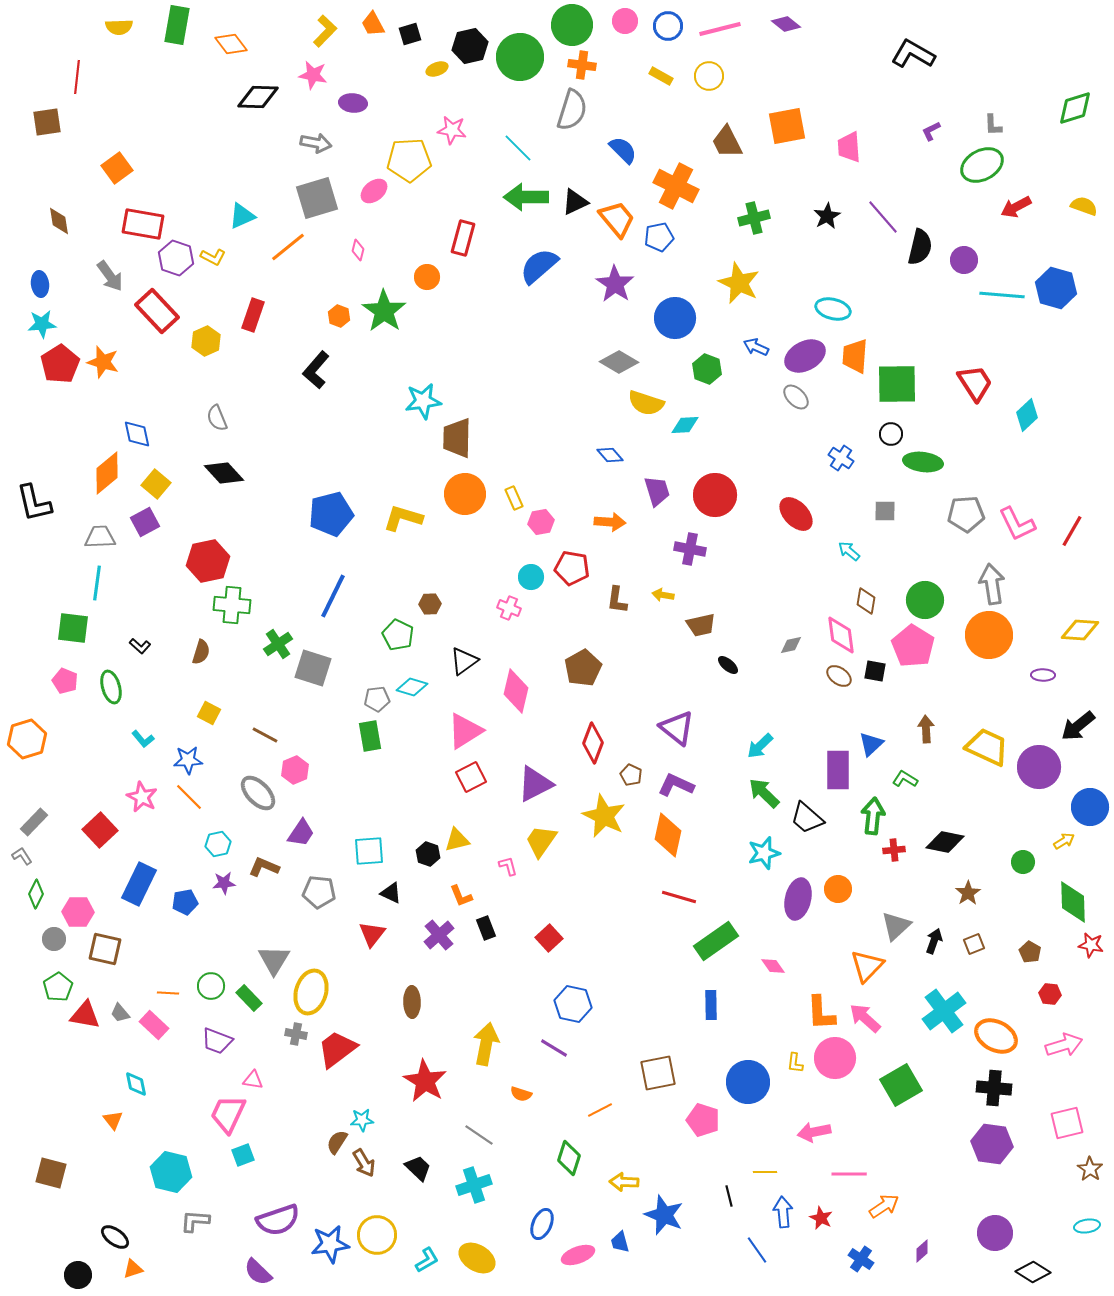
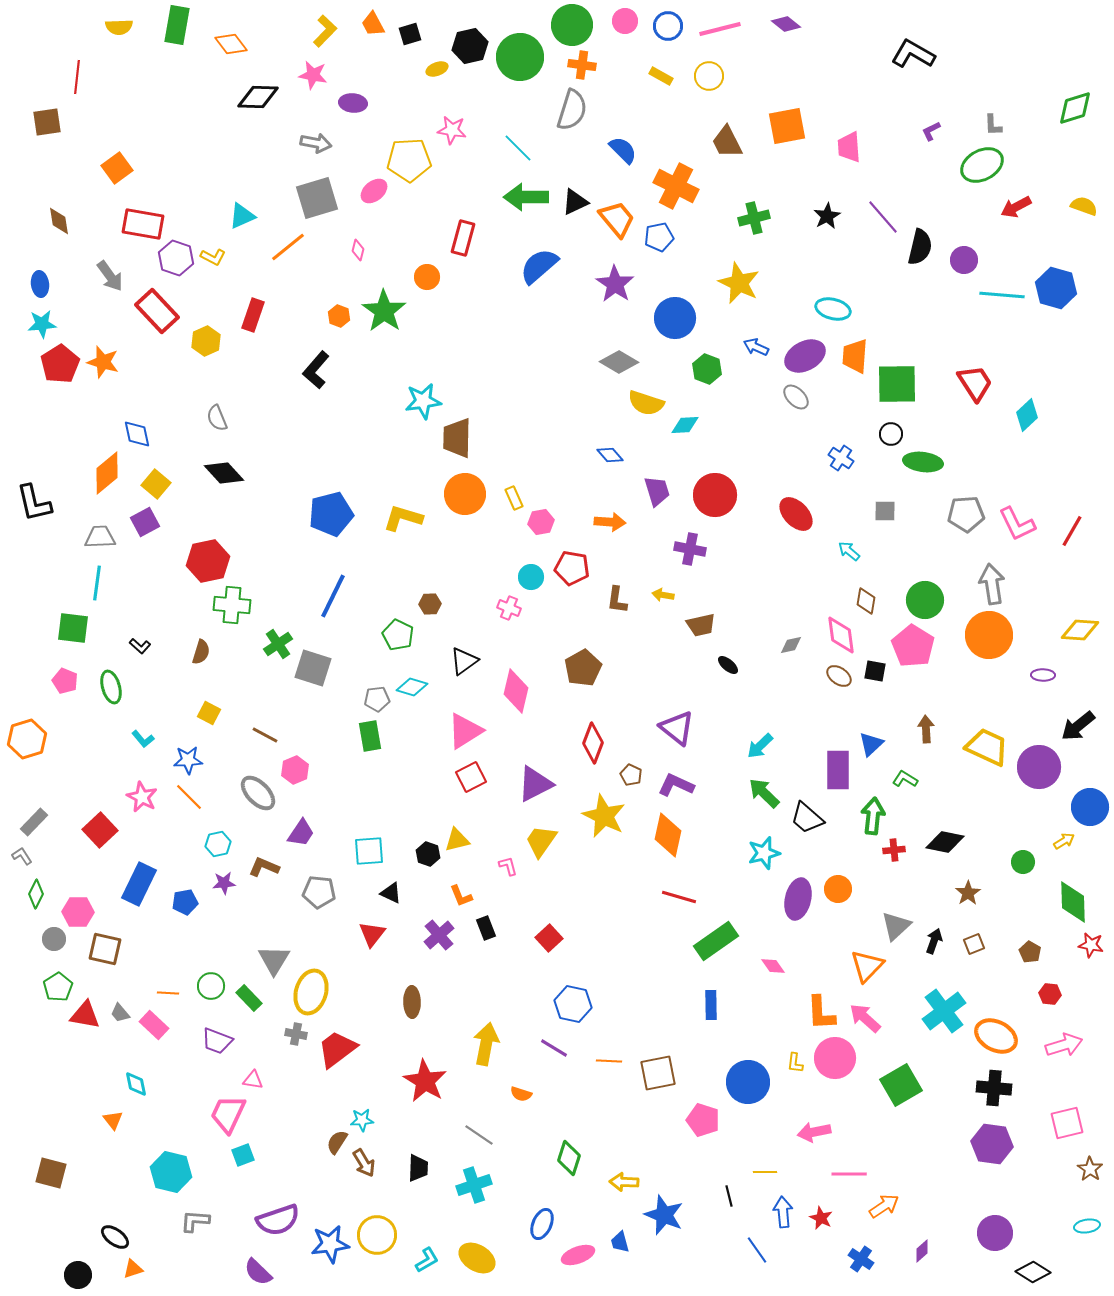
orange line at (600, 1110): moved 9 px right, 49 px up; rotated 30 degrees clockwise
black trapezoid at (418, 1168): rotated 48 degrees clockwise
